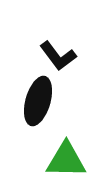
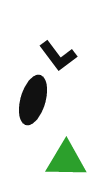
black ellipse: moved 5 px left, 1 px up
